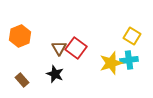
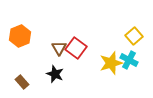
yellow square: moved 2 px right; rotated 18 degrees clockwise
cyan cross: rotated 36 degrees clockwise
brown rectangle: moved 2 px down
